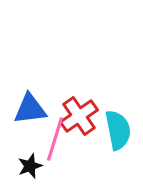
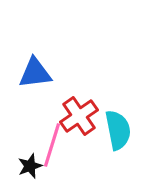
blue triangle: moved 5 px right, 36 px up
pink line: moved 3 px left, 6 px down
